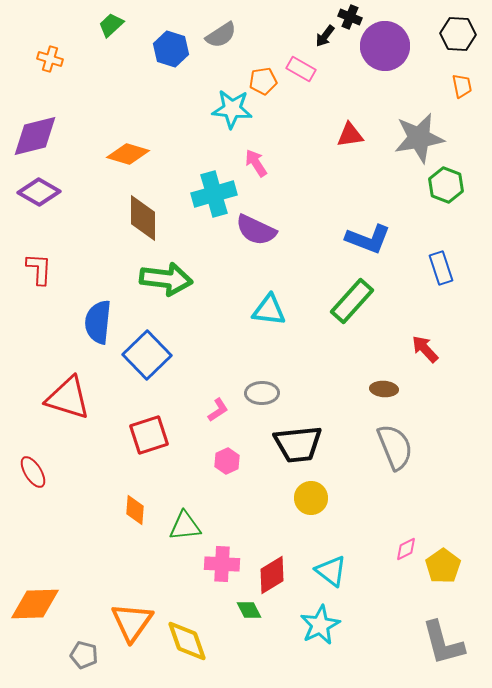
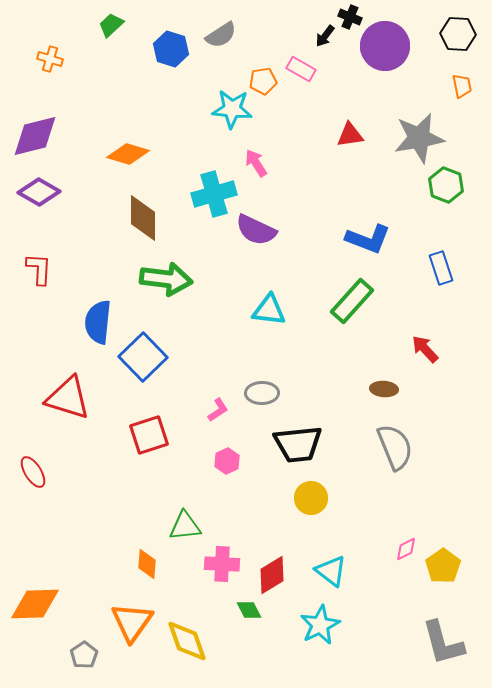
blue square at (147, 355): moved 4 px left, 2 px down
orange diamond at (135, 510): moved 12 px right, 54 px down
gray pentagon at (84, 655): rotated 24 degrees clockwise
